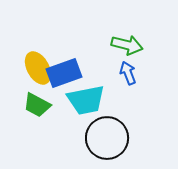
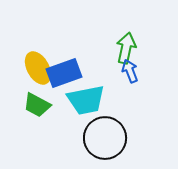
green arrow: moved 1 px left, 3 px down; rotated 92 degrees counterclockwise
blue arrow: moved 2 px right, 2 px up
black circle: moved 2 px left
